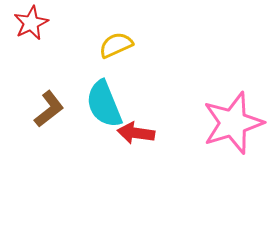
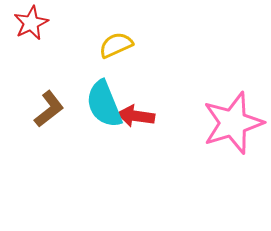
red arrow: moved 17 px up
